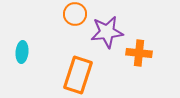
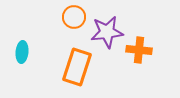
orange circle: moved 1 px left, 3 px down
orange cross: moved 3 px up
orange rectangle: moved 1 px left, 8 px up
